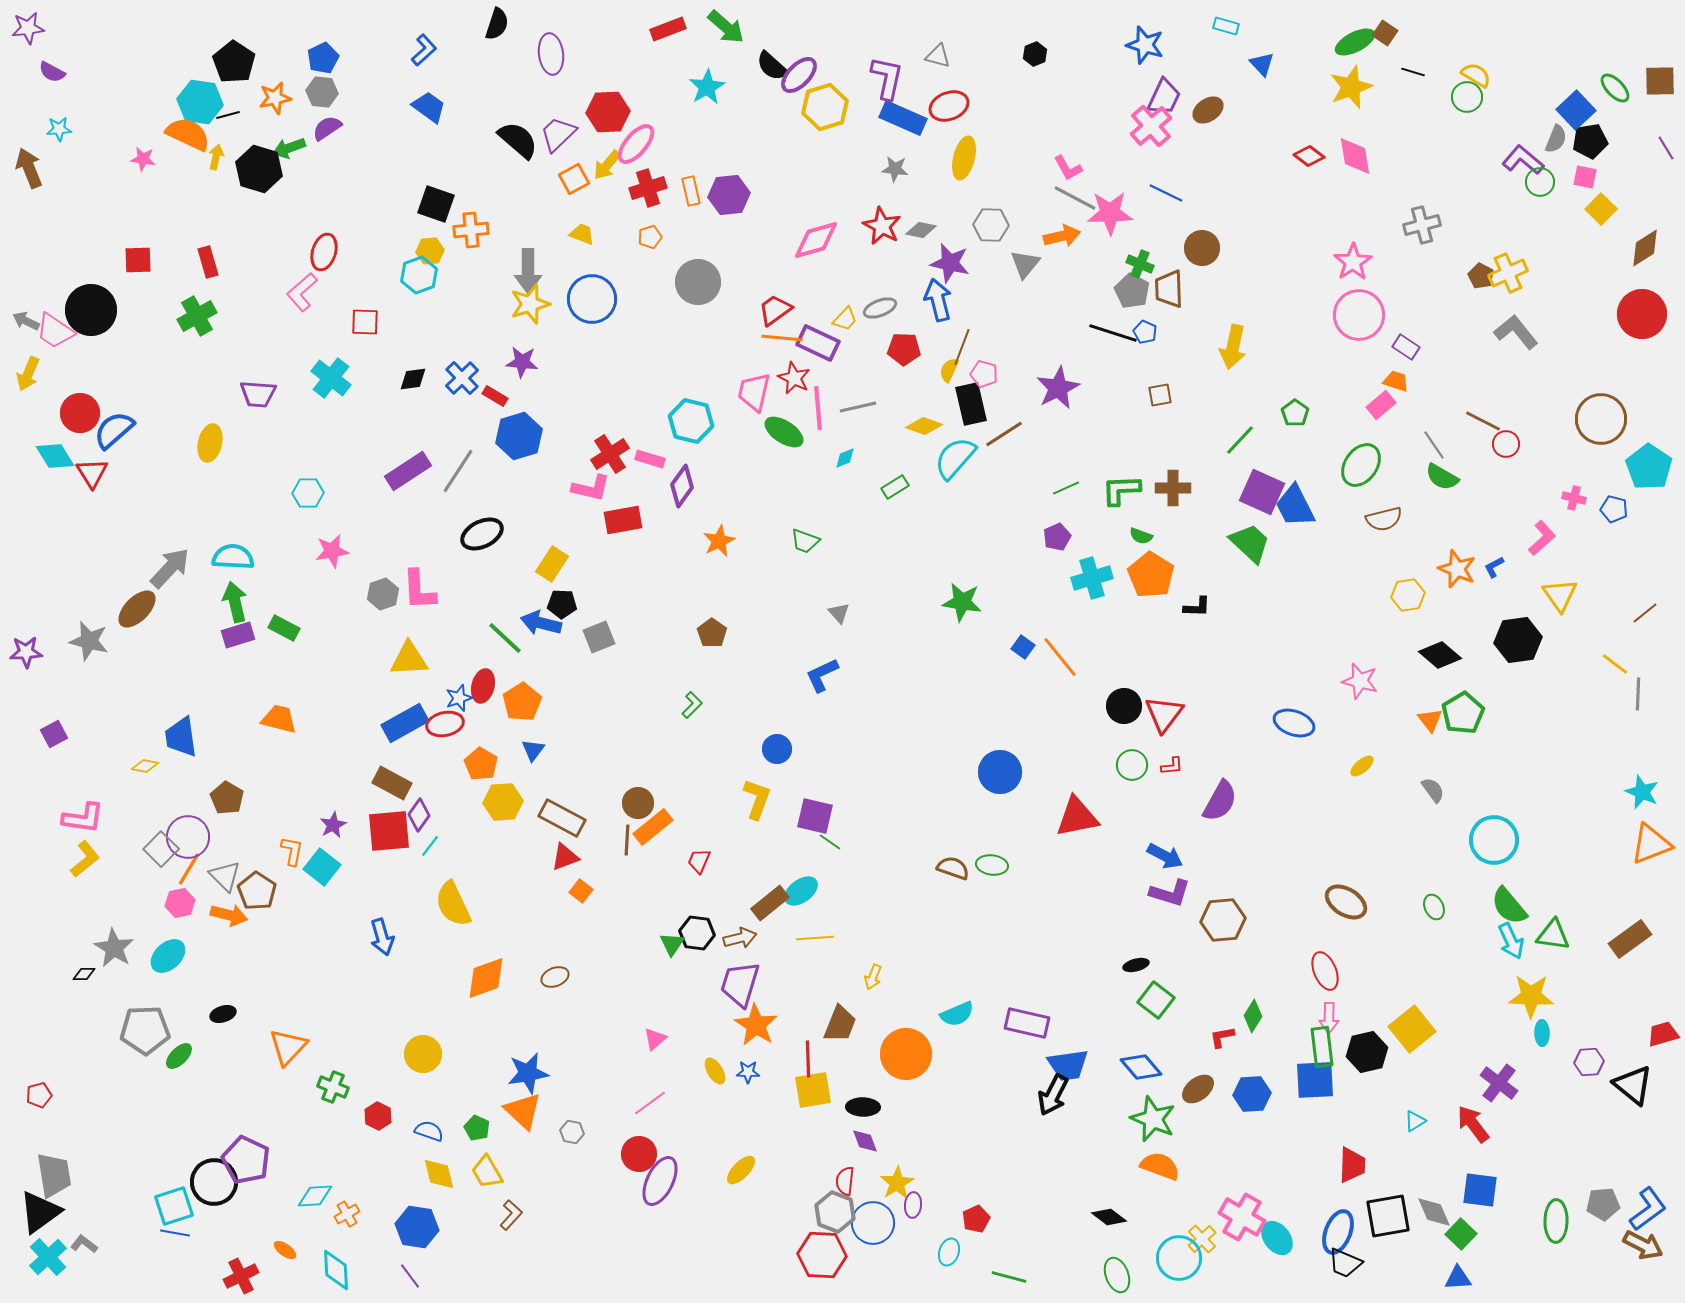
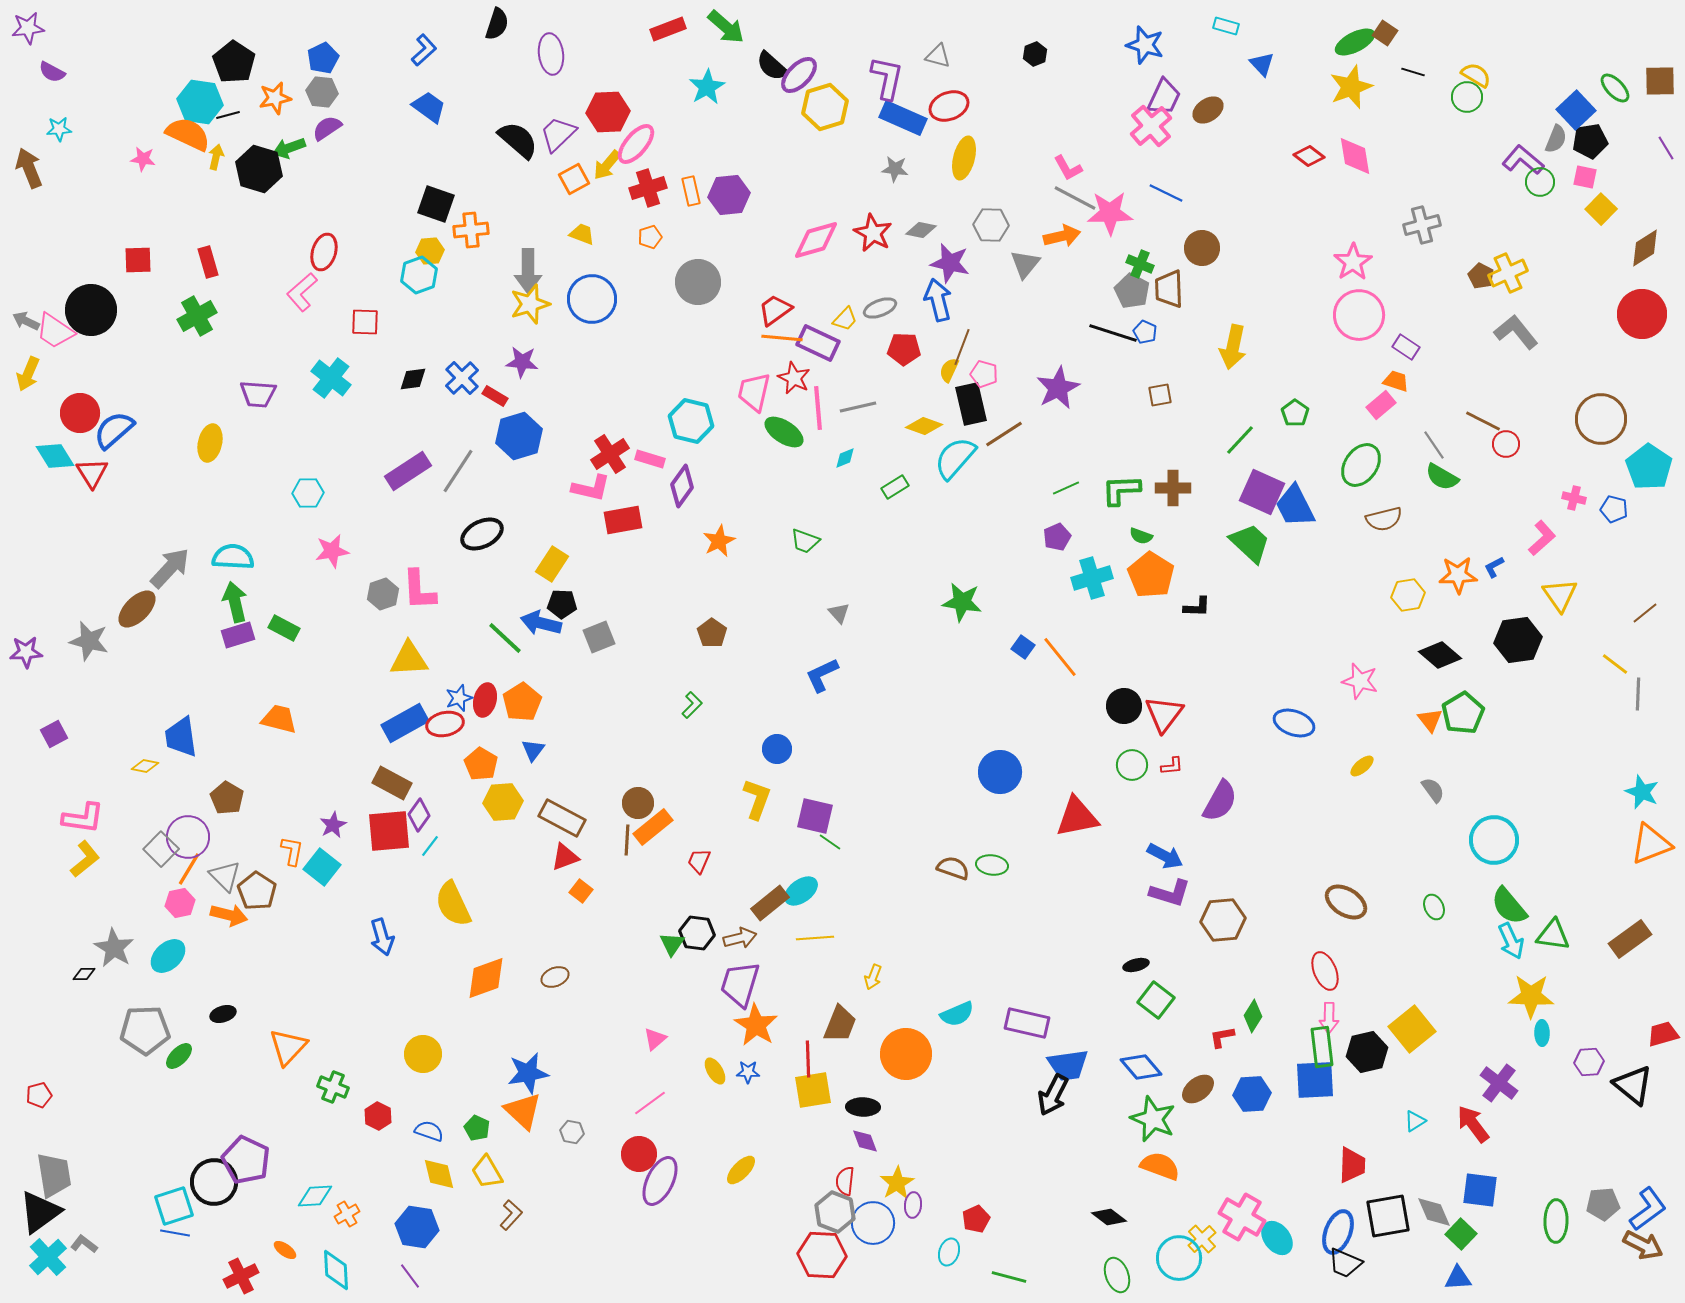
red star at (882, 226): moved 9 px left, 7 px down
orange star at (1457, 569): moved 1 px right, 6 px down; rotated 24 degrees counterclockwise
red ellipse at (483, 686): moved 2 px right, 14 px down
